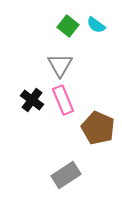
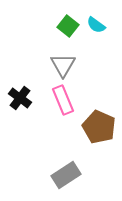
gray triangle: moved 3 px right
black cross: moved 12 px left, 2 px up
brown pentagon: moved 1 px right, 1 px up
